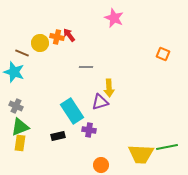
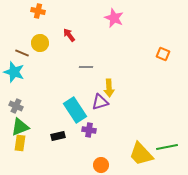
orange cross: moved 19 px left, 26 px up
cyan rectangle: moved 3 px right, 1 px up
yellow trapezoid: rotated 44 degrees clockwise
